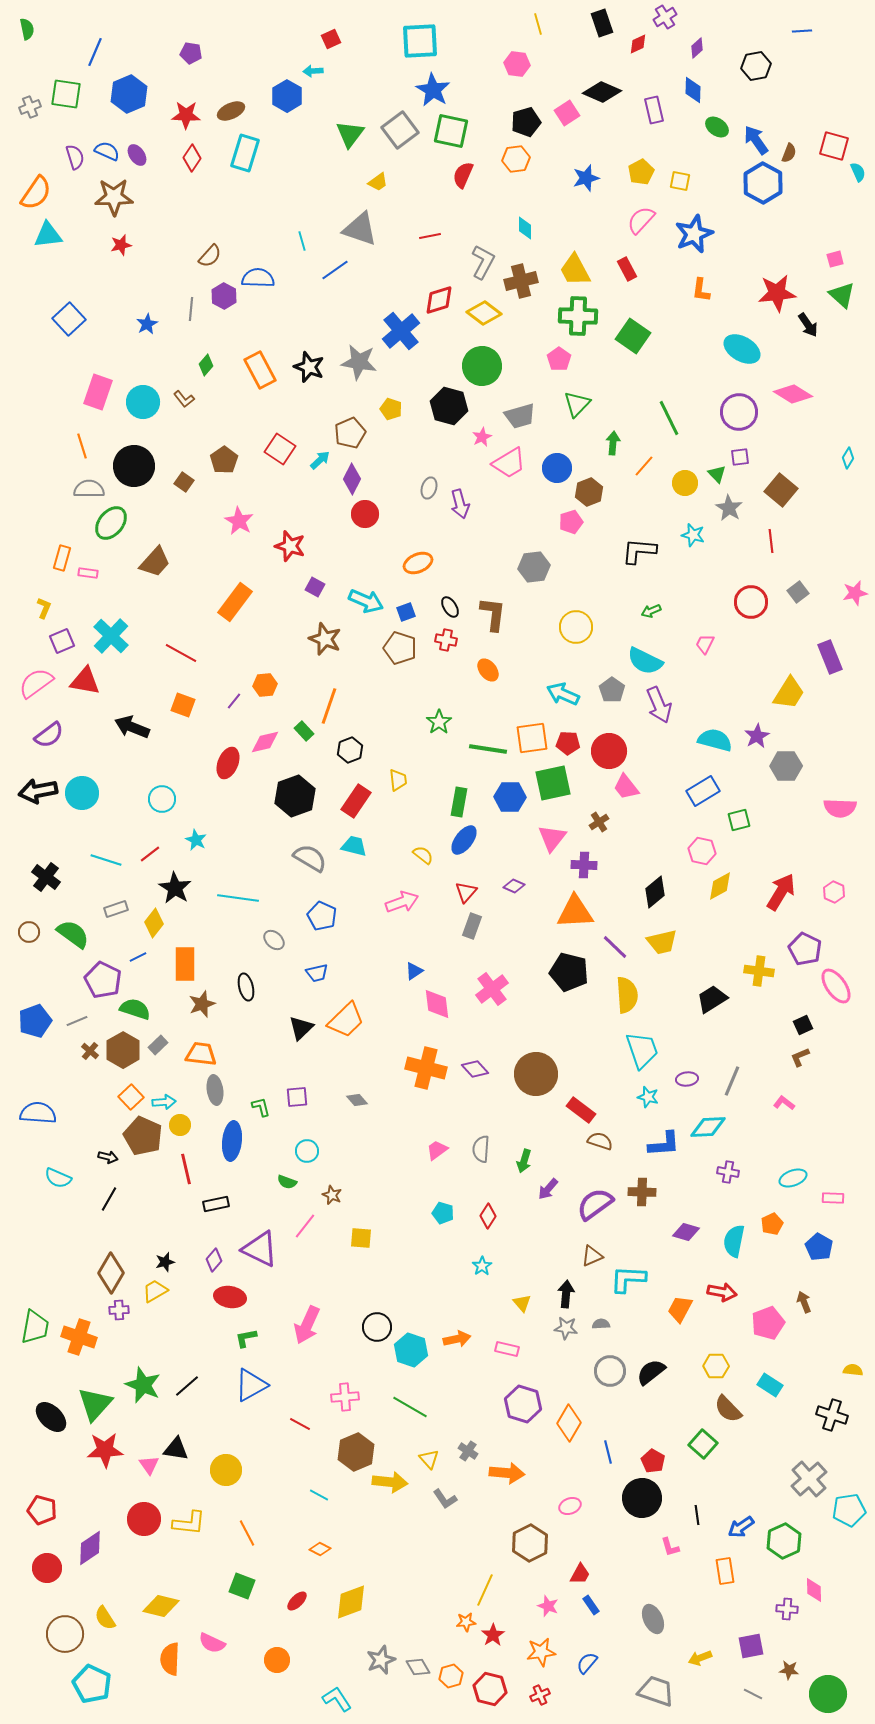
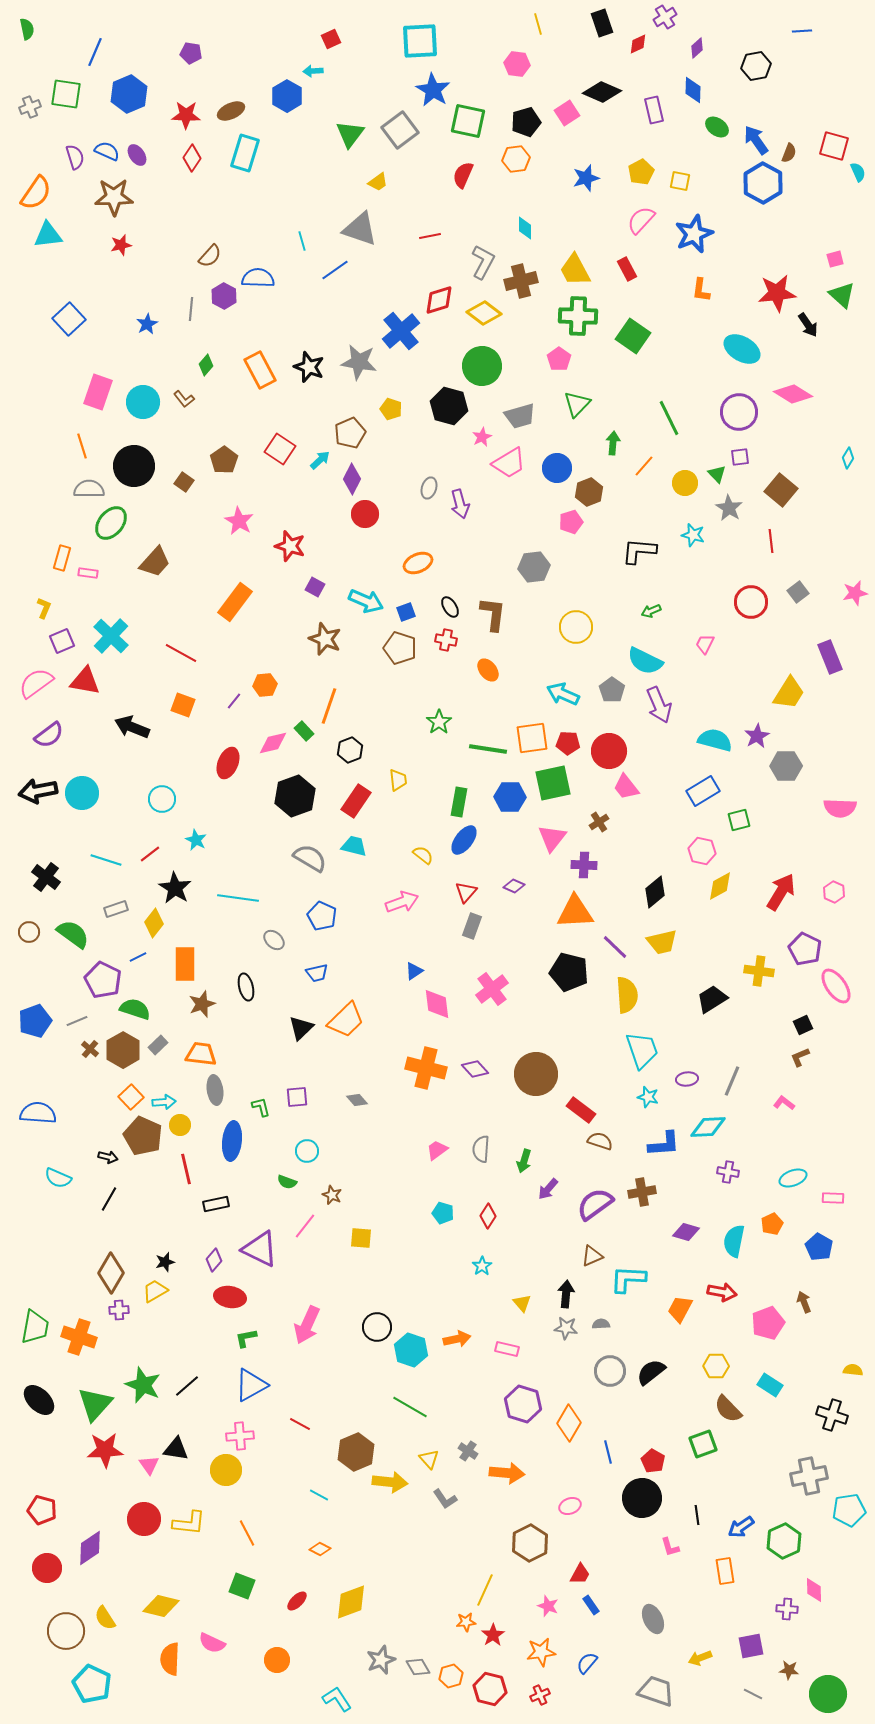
green square at (451, 131): moved 17 px right, 10 px up
pink diamond at (265, 742): moved 8 px right, 1 px down
brown cross at (90, 1051): moved 2 px up
brown cross at (642, 1192): rotated 12 degrees counterclockwise
pink cross at (345, 1397): moved 105 px left, 39 px down
black ellipse at (51, 1417): moved 12 px left, 17 px up
green square at (703, 1444): rotated 28 degrees clockwise
gray cross at (809, 1479): moved 3 px up; rotated 30 degrees clockwise
brown circle at (65, 1634): moved 1 px right, 3 px up
